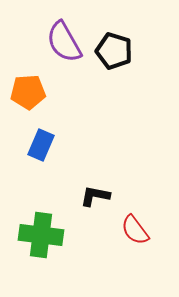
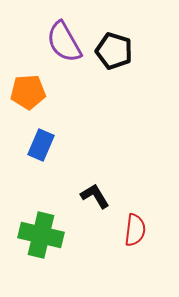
black L-shape: rotated 48 degrees clockwise
red semicircle: rotated 136 degrees counterclockwise
green cross: rotated 6 degrees clockwise
